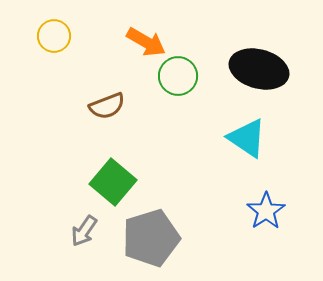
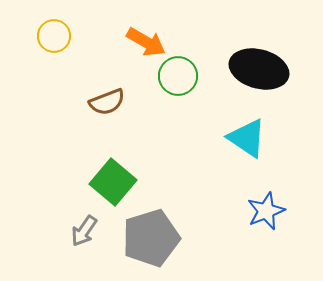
brown semicircle: moved 4 px up
blue star: rotated 12 degrees clockwise
